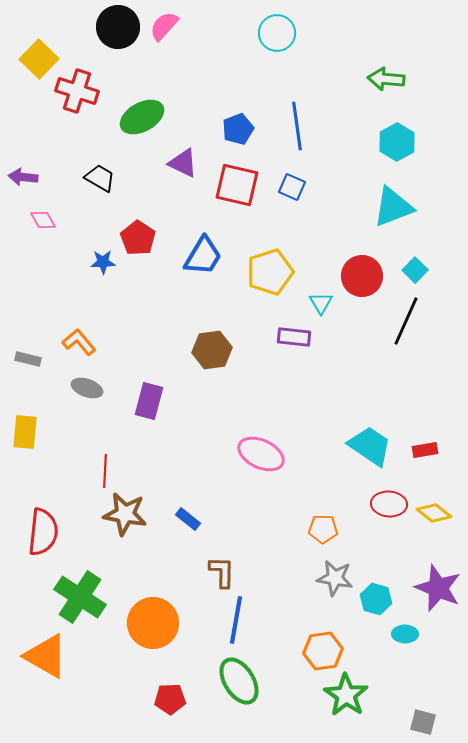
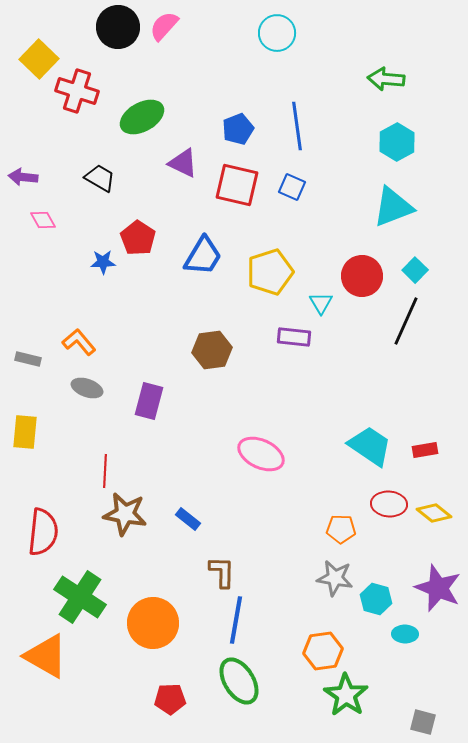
orange pentagon at (323, 529): moved 18 px right
